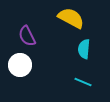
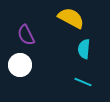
purple semicircle: moved 1 px left, 1 px up
